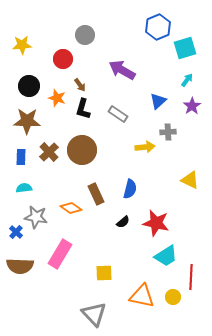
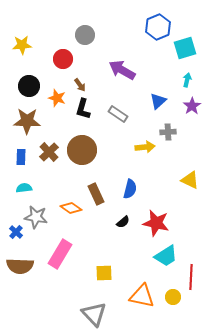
cyan arrow: rotated 24 degrees counterclockwise
